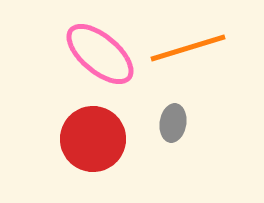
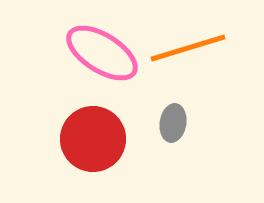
pink ellipse: moved 2 px right, 1 px up; rotated 8 degrees counterclockwise
